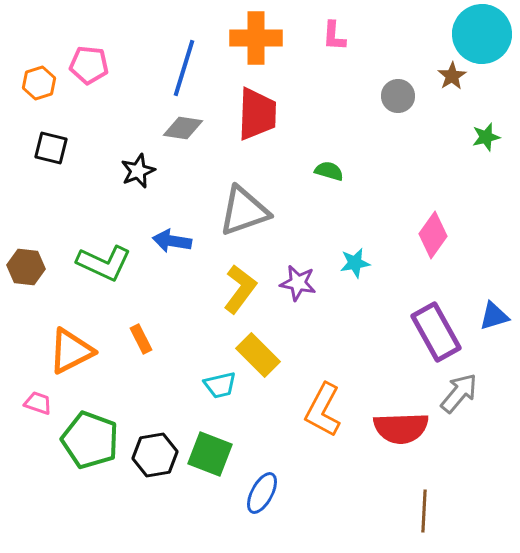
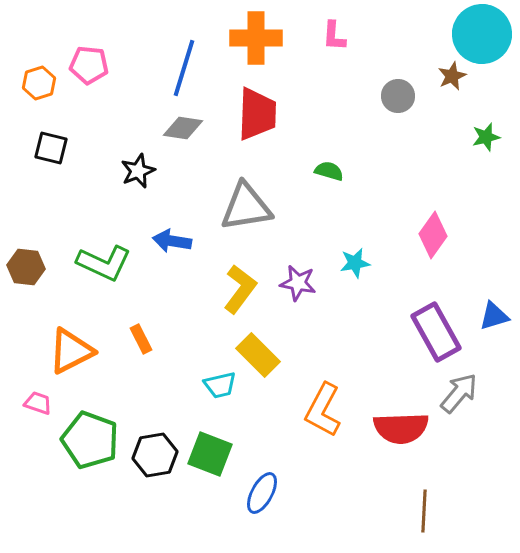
brown star: rotated 8 degrees clockwise
gray triangle: moved 2 px right, 4 px up; rotated 10 degrees clockwise
